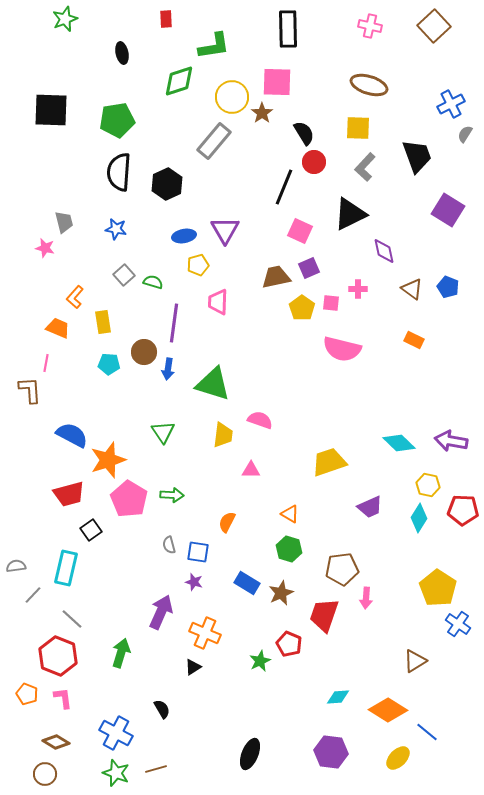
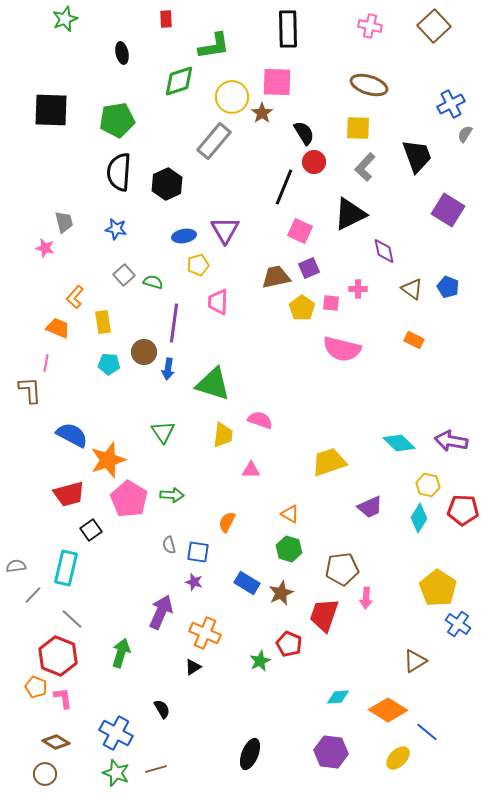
orange pentagon at (27, 694): moved 9 px right, 7 px up
